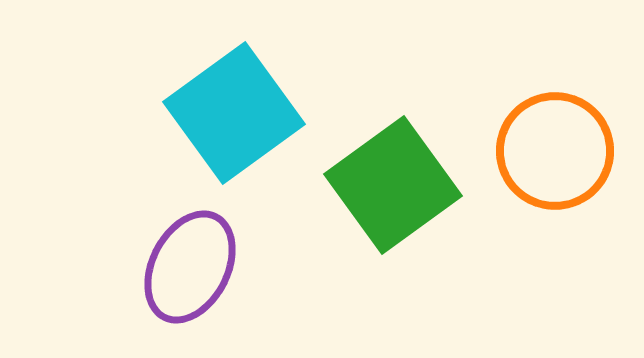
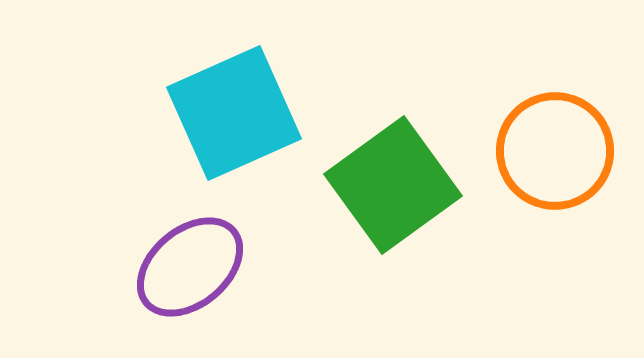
cyan square: rotated 12 degrees clockwise
purple ellipse: rotated 23 degrees clockwise
